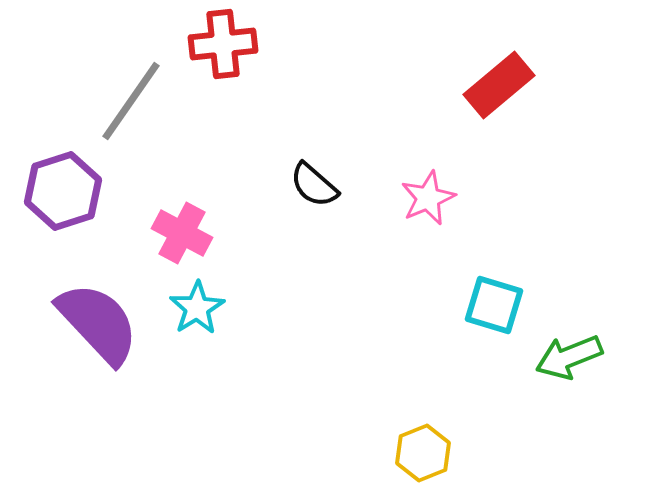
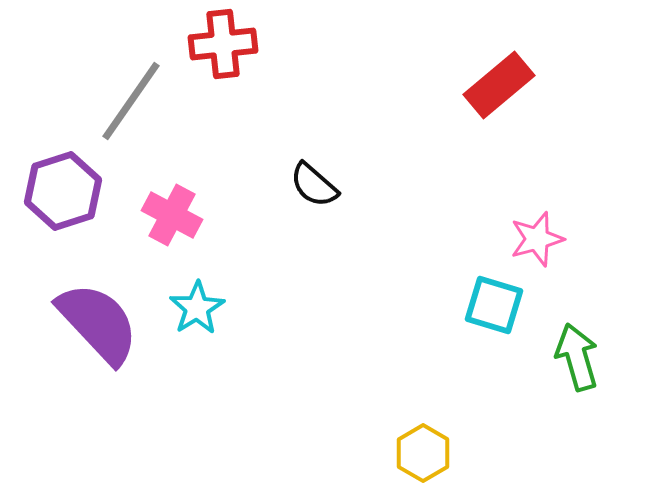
pink star: moved 109 px right, 41 px down; rotated 8 degrees clockwise
pink cross: moved 10 px left, 18 px up
green arrow: moved 8 px right; rotated 96 degrees clockwise
yellow hexagon: rotated 8 degrees counterclockwise
